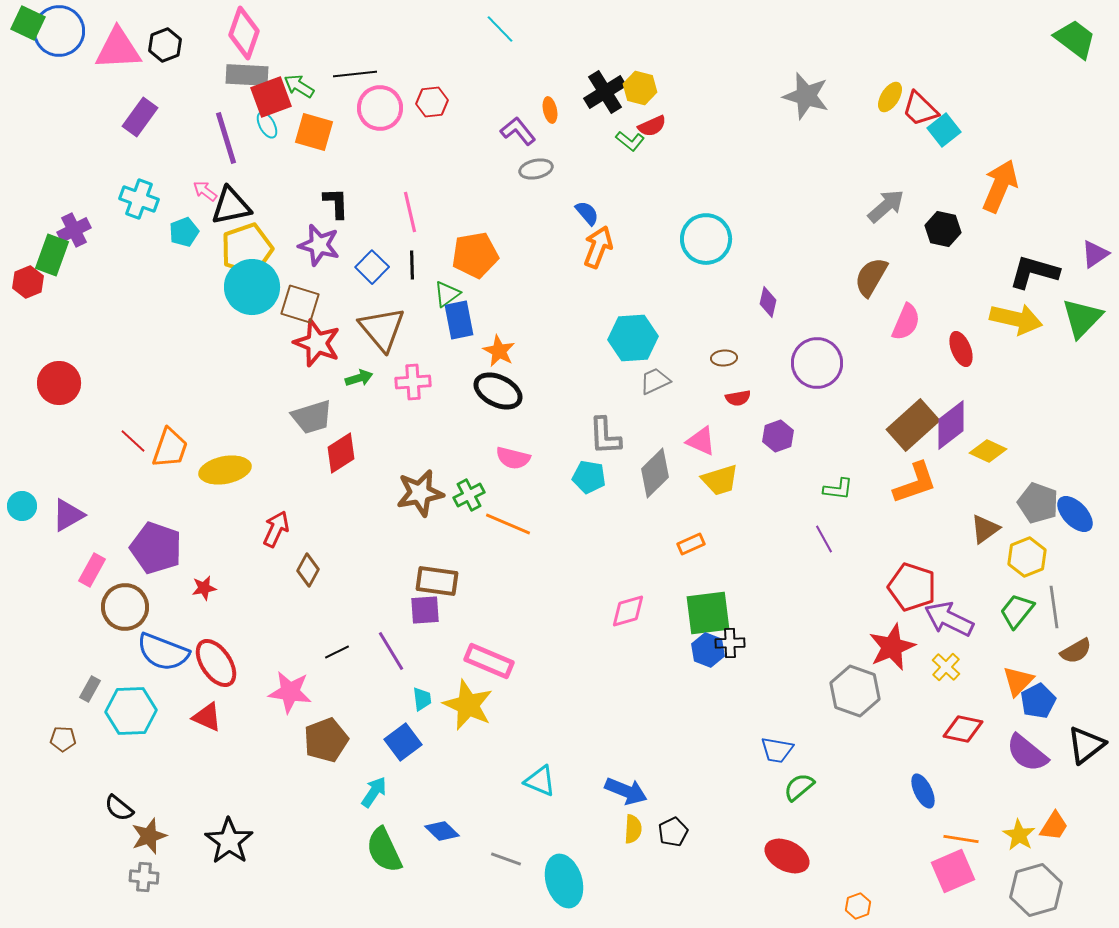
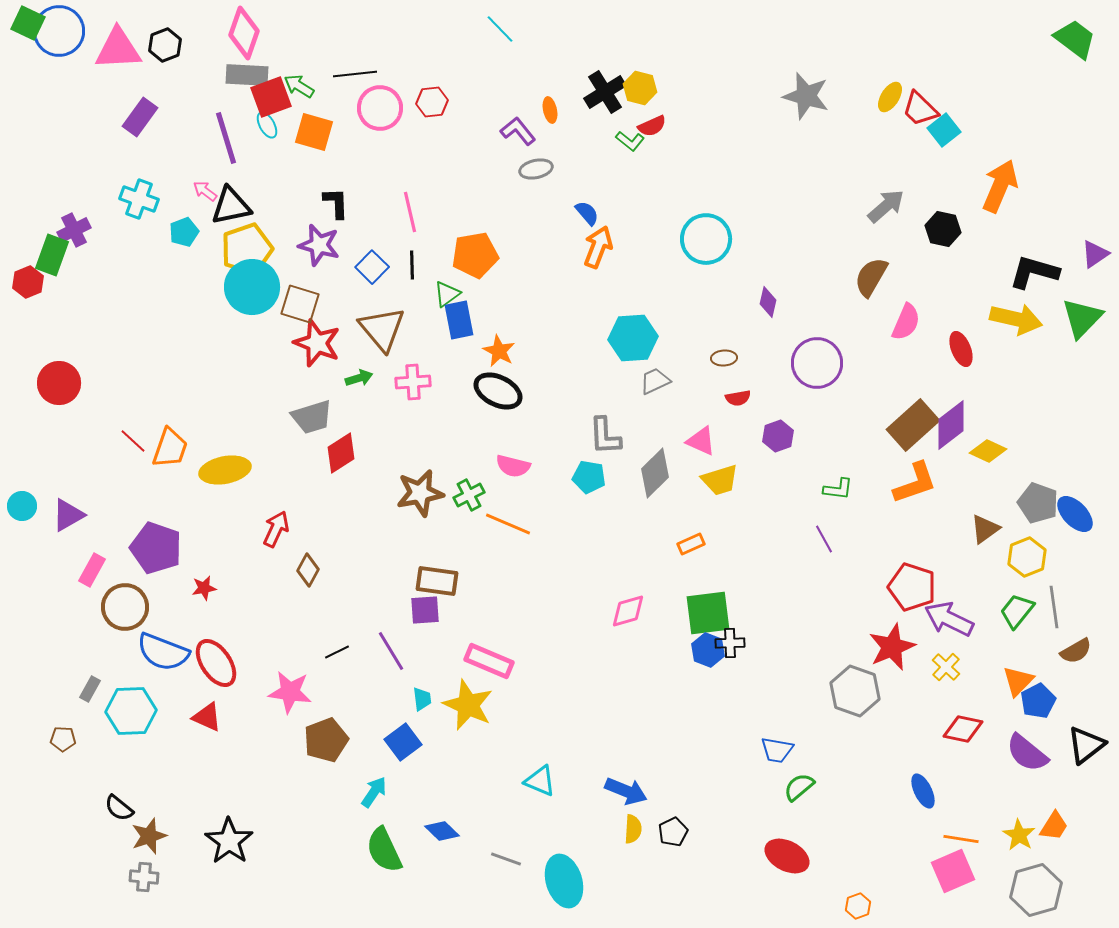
pink semicircle at (513, 458): moved 8 px down
